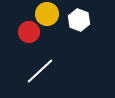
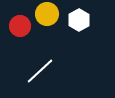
white hexagon: rotated 10 degrees clockwise
red circle: moved 9 px left, 6 px up
